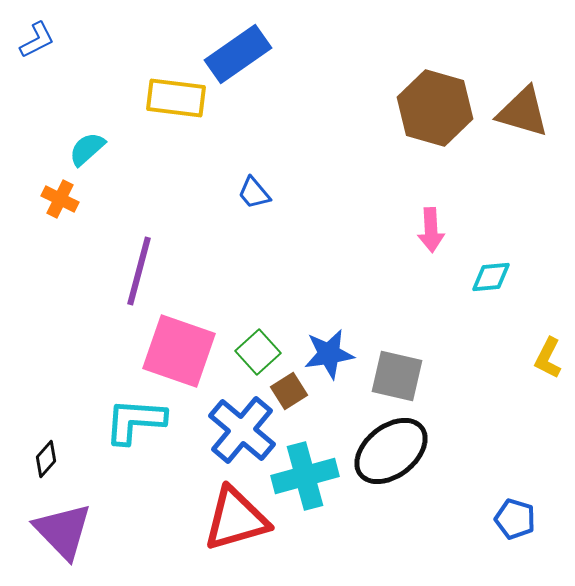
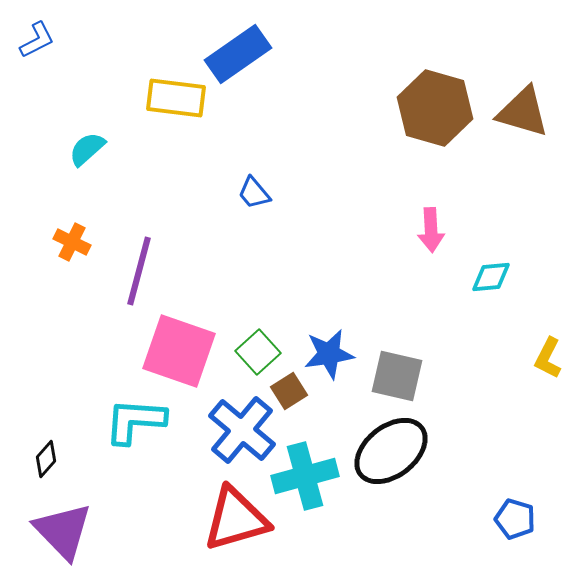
orange cross: moved 12 px right, 43 px down
